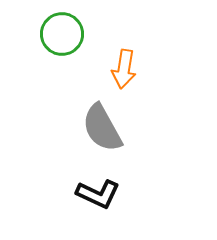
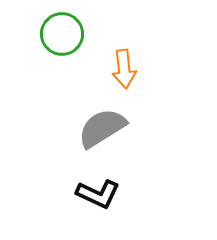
orange arrow: rotated 15 degrees counterclockwise
gray semicircle: rotated 87 degrees clockwise
